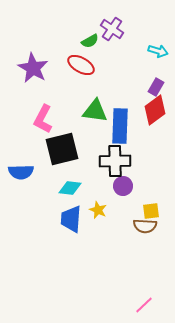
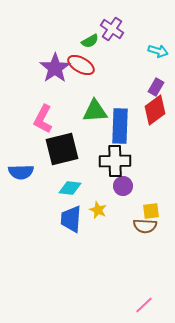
purple star: moved 22 px right; rotated 8 degrees clockwise
green triangle: rotated 12 degrees counterclockwise
